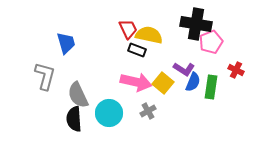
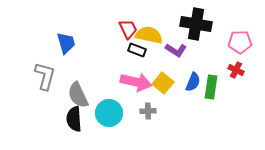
pink pentagon: moved 29 px right; rotated 20 degrees clockwise
purple L-shape: moved 8 px left, 19 px up
gray cross: rotated 28 degrees clockwise
